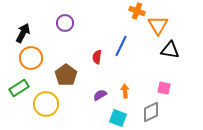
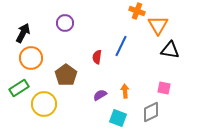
yellow circle: moved 2 px left
